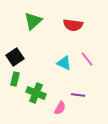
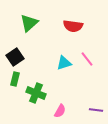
green triangle: moved 4 px left, 2 px down
red semicircle: moved 1 px down
cyan triangle: rotated 42 degrees counterclockwise
purple line: moved 18 px right, 15 px down
pink semicircle: moved 3 px down
